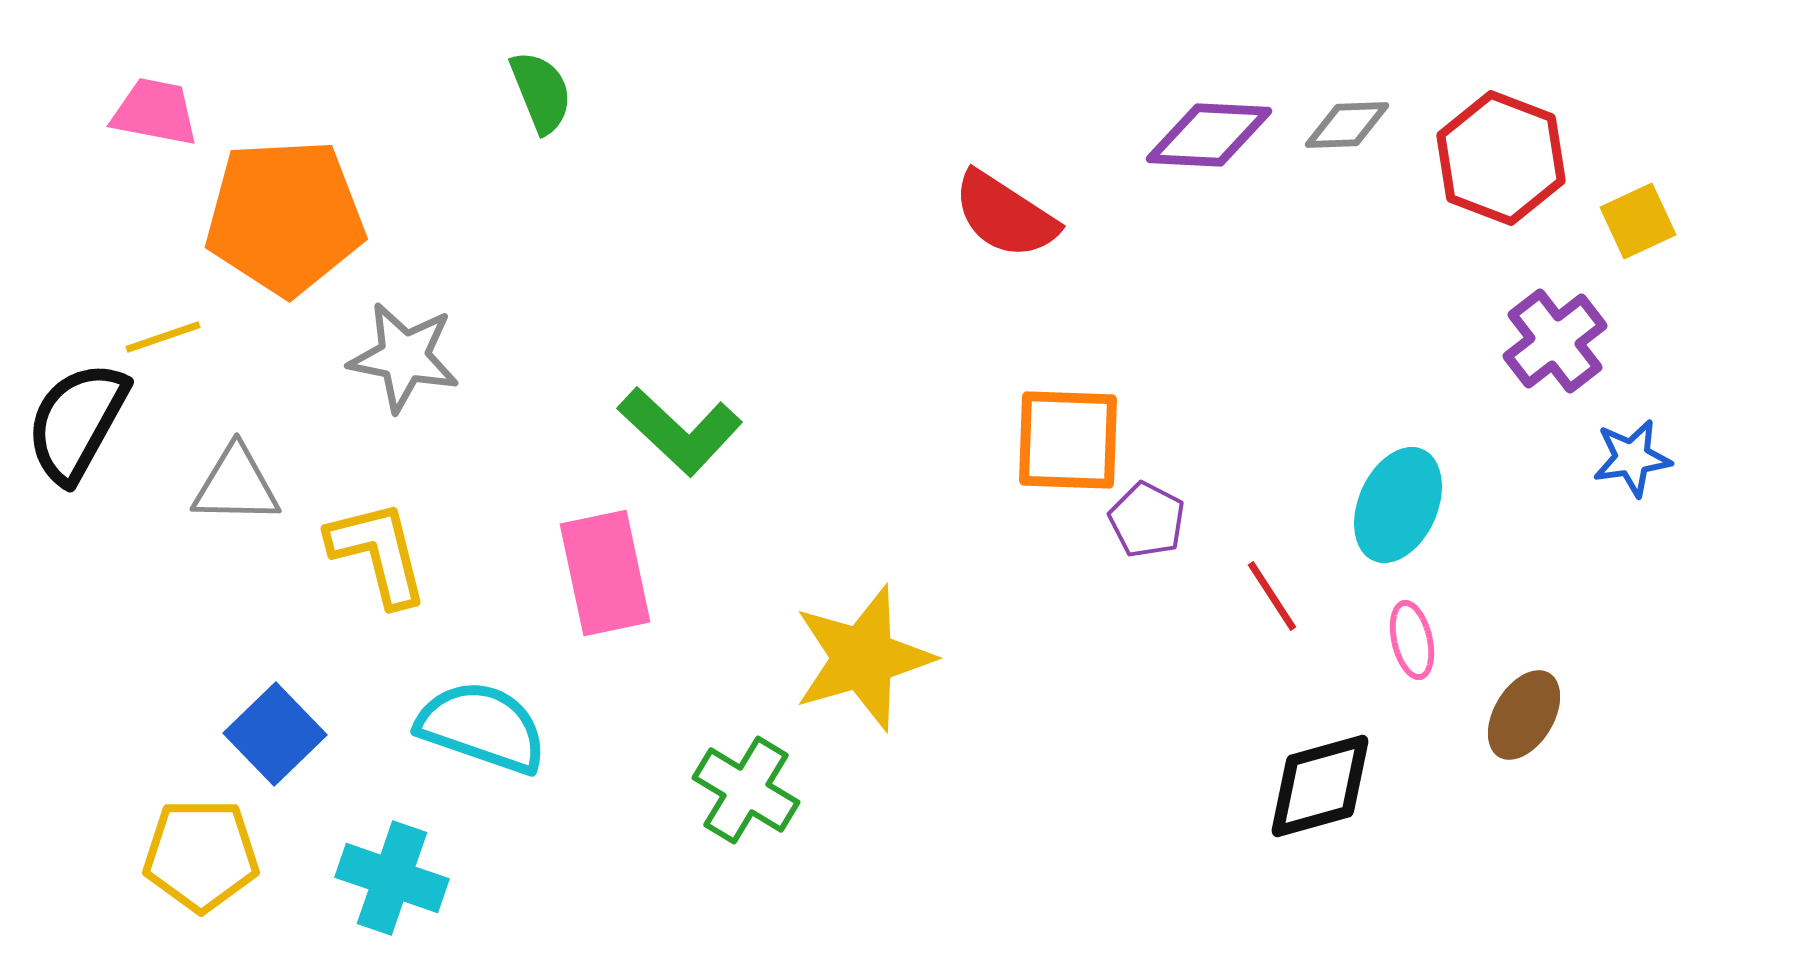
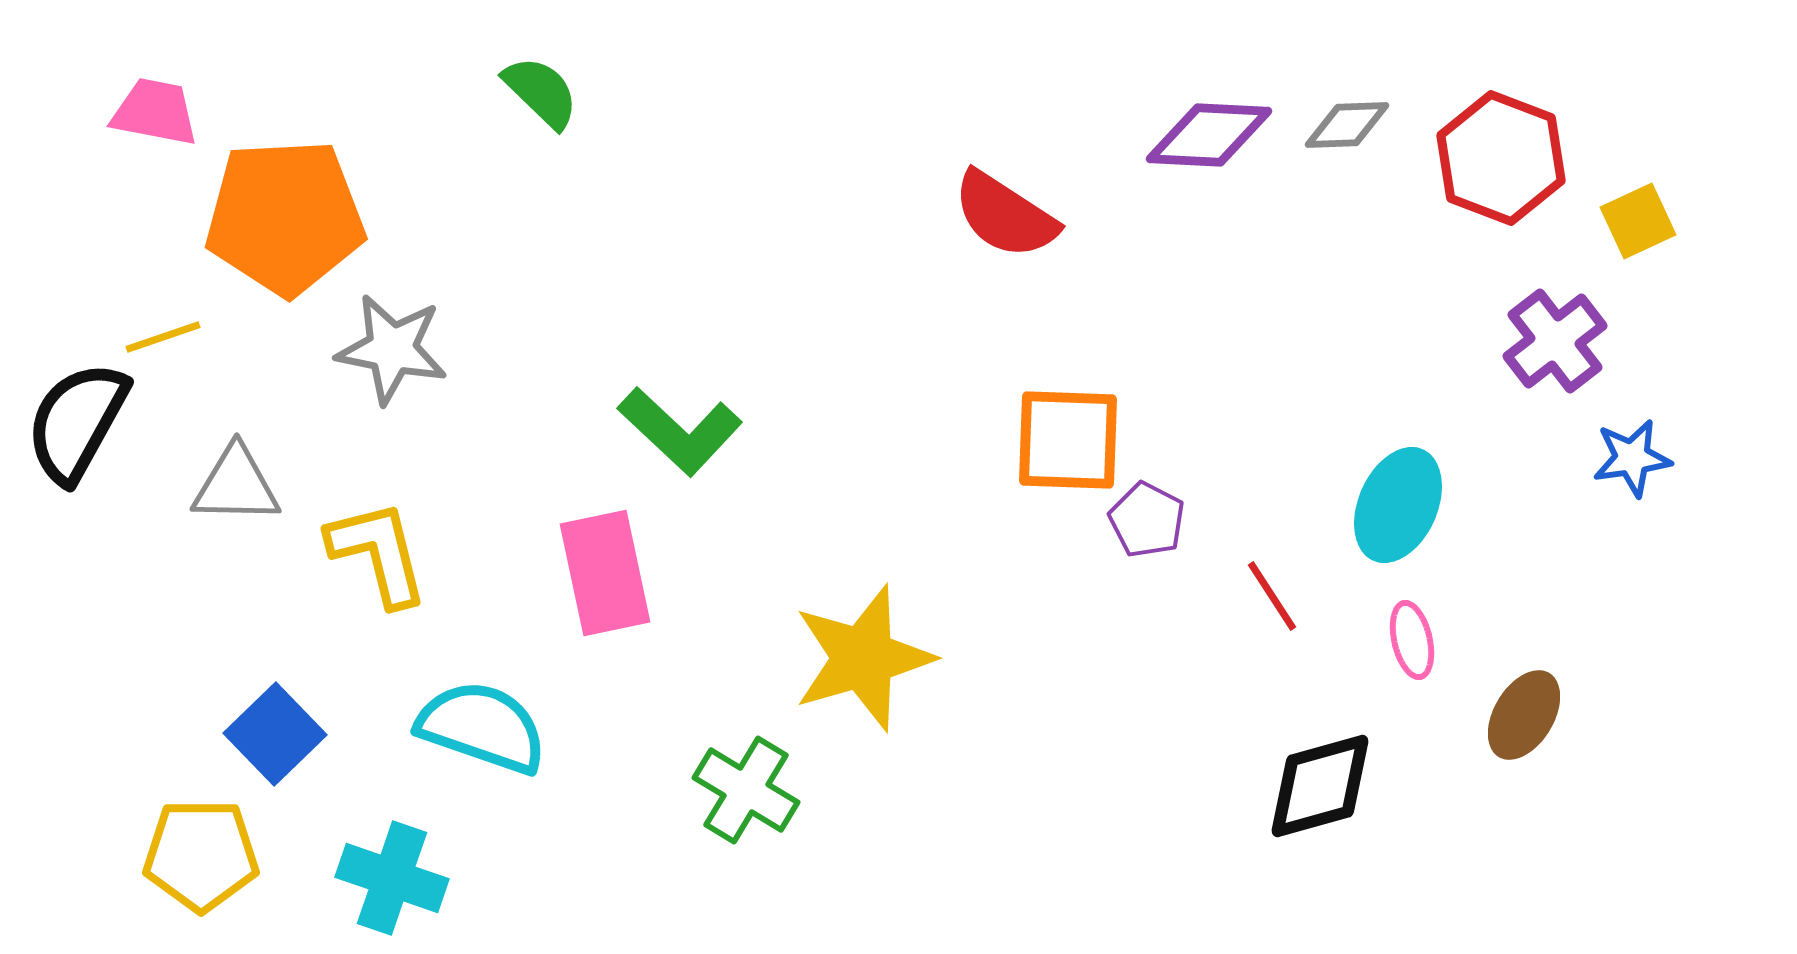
green semicircle: rotated 24 degrees counterclockwise
gray star: moved 12 px left, 8 px up
